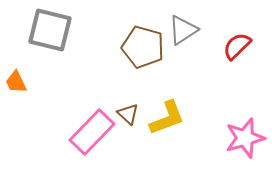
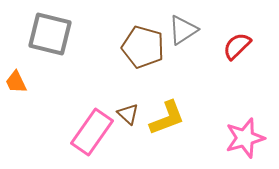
gray square: moved 4 px down
pink rectangle: rotated 9 degrees counterclockwise
